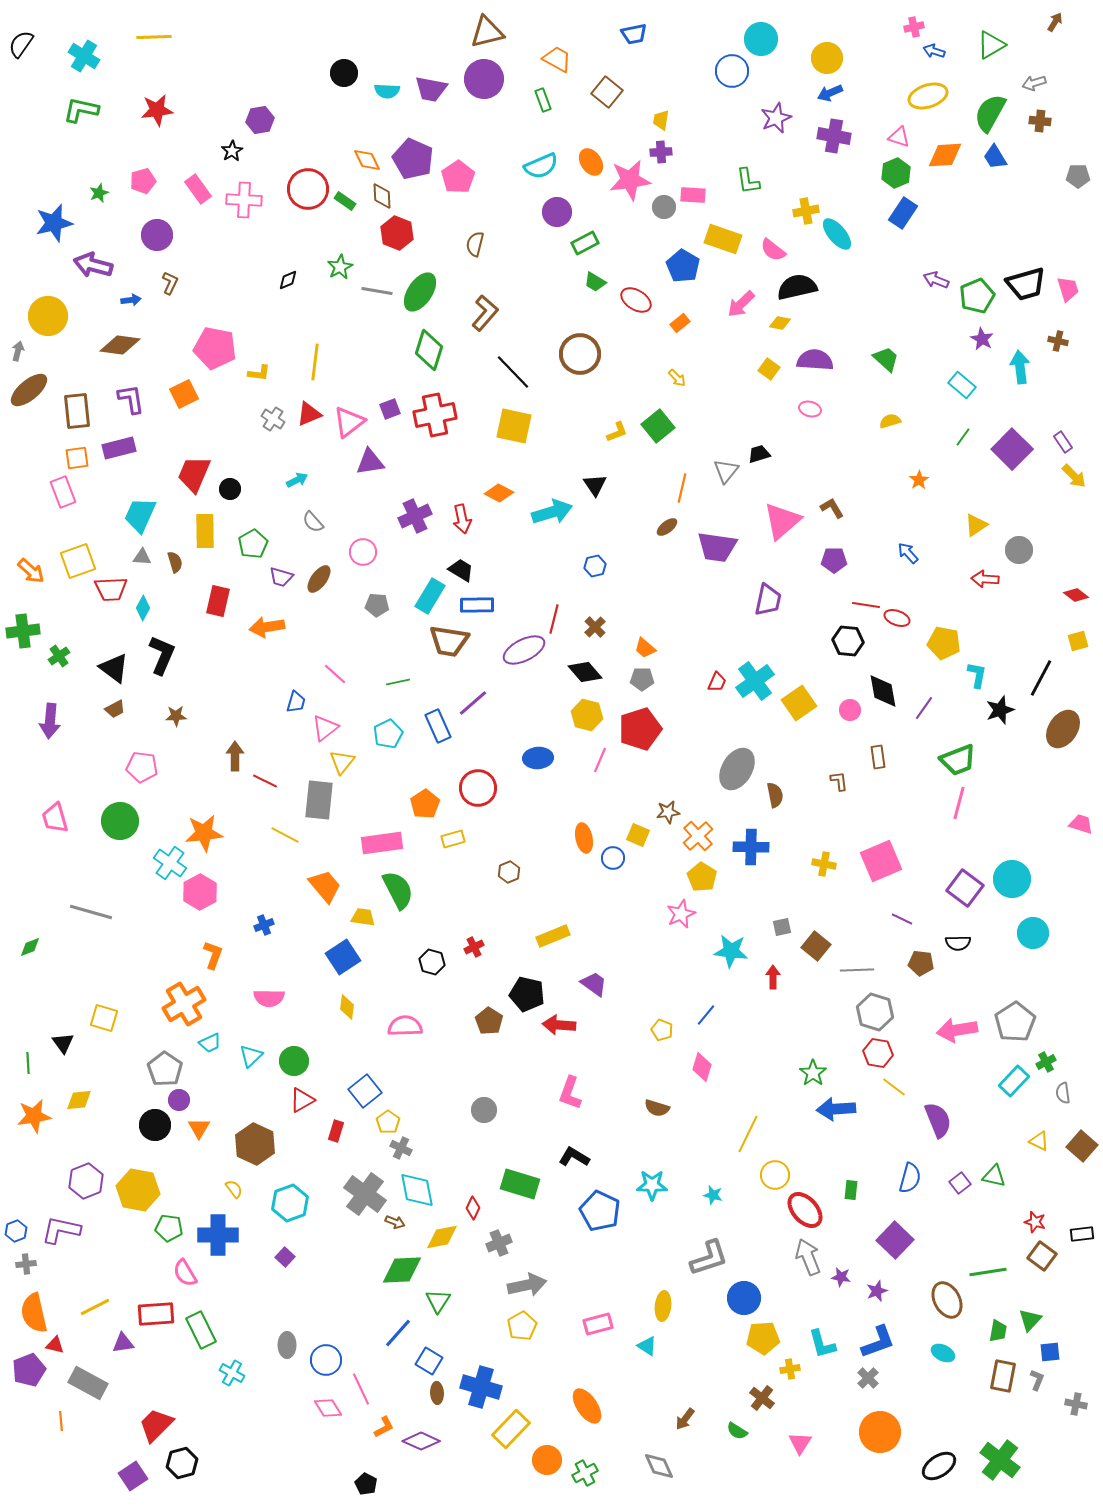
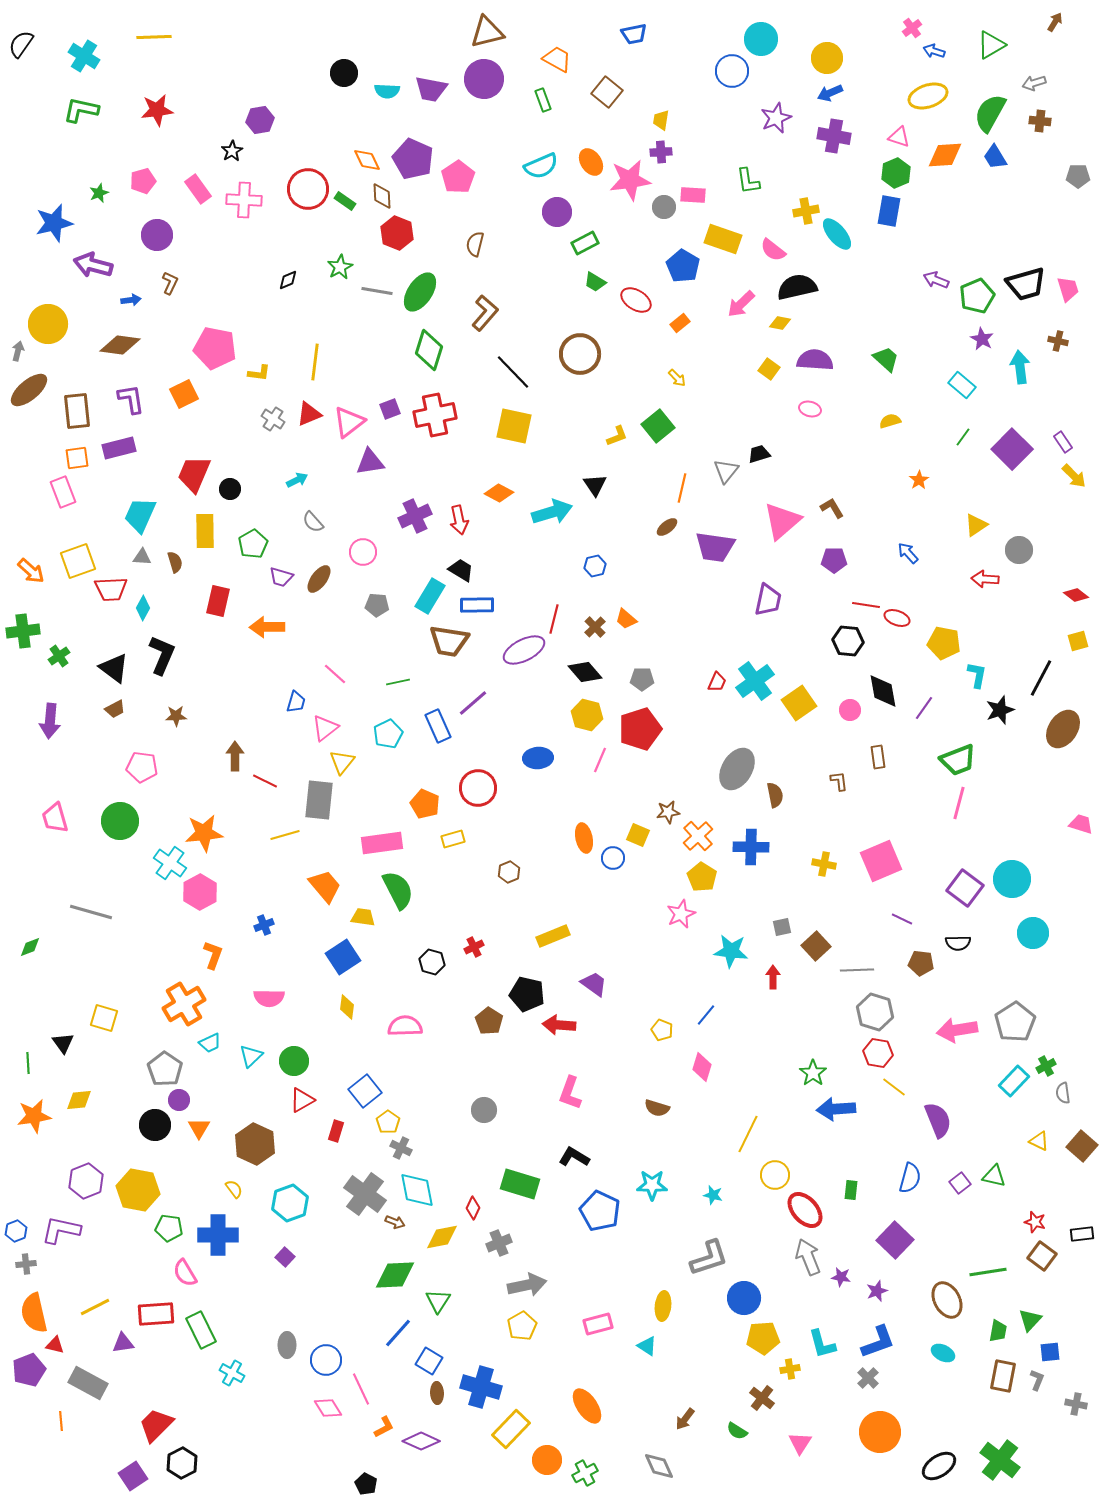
pink cross at (914, 27): moved 2 px left, 1 px down; rotated 24 degrees counterclockwise
blue rectangle at (903, 213): moved 14 px left, 2 px up; rotated 24 degrees counterclockwise
yellow circle at (48, 316): moved 8 px down
yellow L-shape at (617, 432): moved 4 px down
red arrow at (462, 519): moved 3 px left, 1 px down
purple trapezoid at (717, 547): moved 2 px left
orange arrow at (267, 627): rotated 8 degrees clockwise
orange trapezoid at (645, 648): moved 19 px left, 29 px up
orange pentagon at (425, 804): rotated 16 degrees counterclockwise
yellow line at (285, 835): rotated 44 degrees counterclockwise
brown square at (816, 946): rotated 8 degrees clockwise
green cross at (1046, 1062): moved 4 px down
green diamond at (402, 1270): moved 7 px left, 5 px down
black hexagon at (182, 1463): rotated 12 degrees counterclockwise
